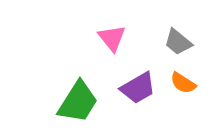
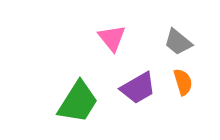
orange semicircle: moved 1 px up; rotated 140 degrees counterclockwise
